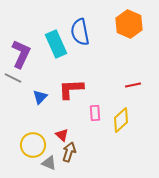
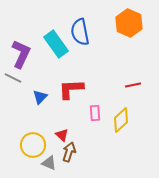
orange hexagon: moved 1 px up
cyan rectangle: rotated 12 degrees counterclockwise
